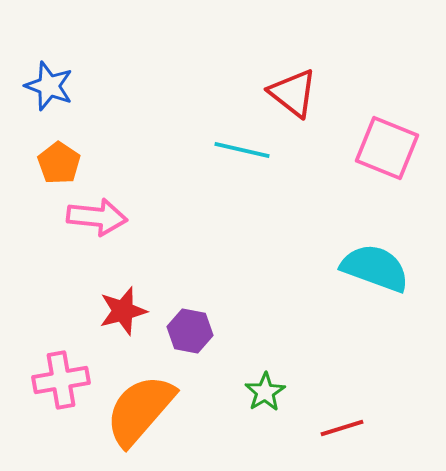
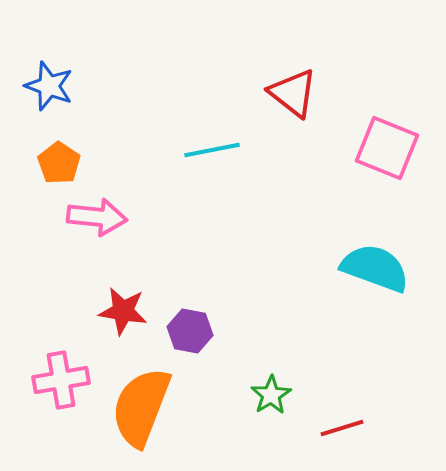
cyan line: moved 30 px left; rotated 24 degrees counterclockwise
red star: rotated 24 degrees clockwise
green star: moved 6 px right, 3 px down
orange semicircle: moved 1 px right, 3 px up; rotated 20 degrees counterclockwise
